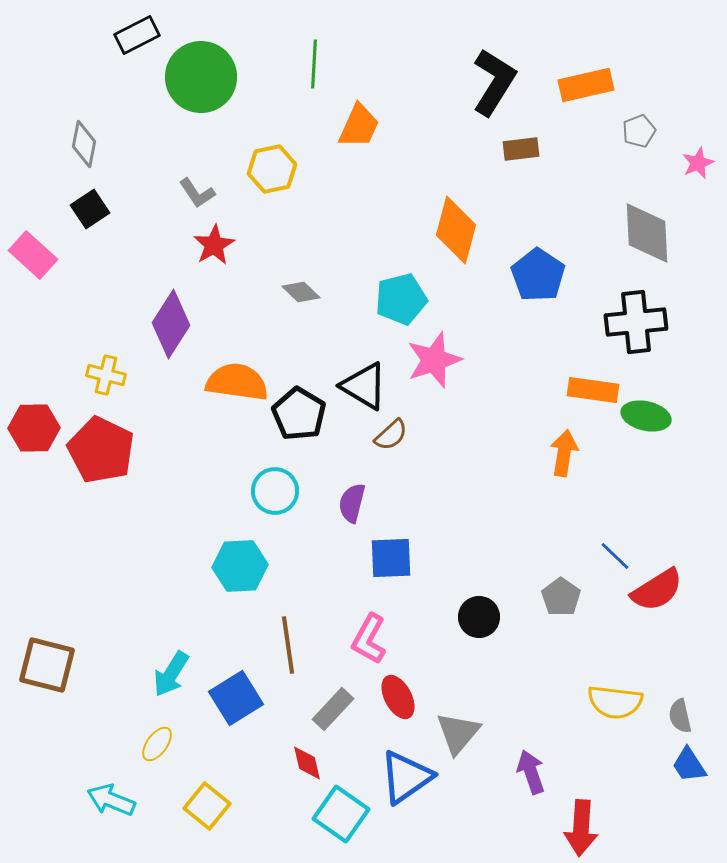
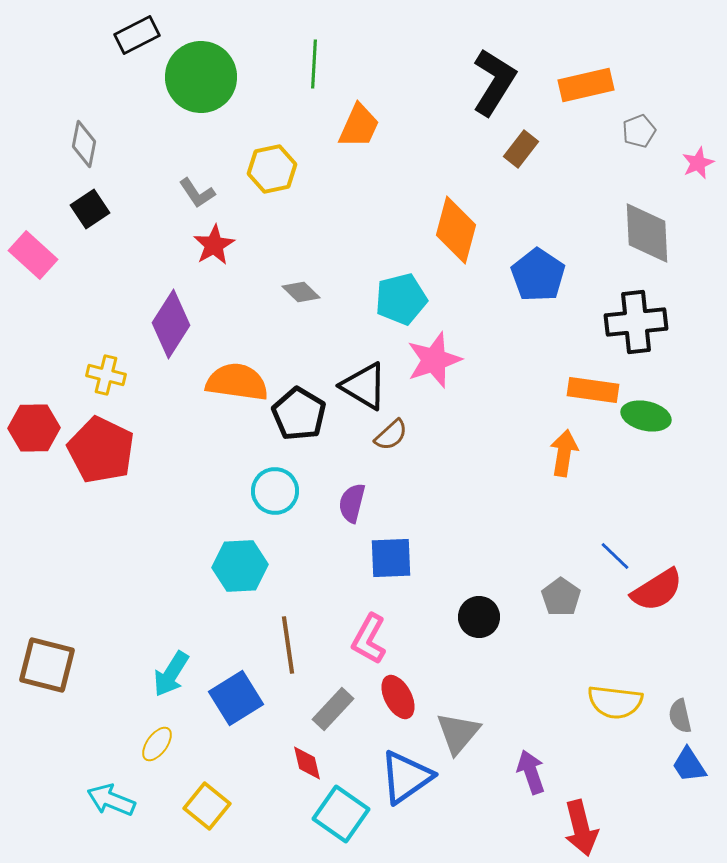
brown rectangle at (521, 149): rotated 45 degrees counterclockwise
red arrow at (581, 828): rotated 18 degrees counterclockwise
